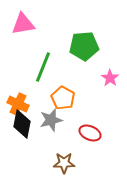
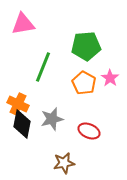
green pentagon: moved 2 px right
orange pentagon: moved 21 px right, 15 px up
gray star: moved 1 px right, 1 px up
red ellipse: moved 1 px left, 2 px up
brown star: rotated 10 degrees counterclockwise
